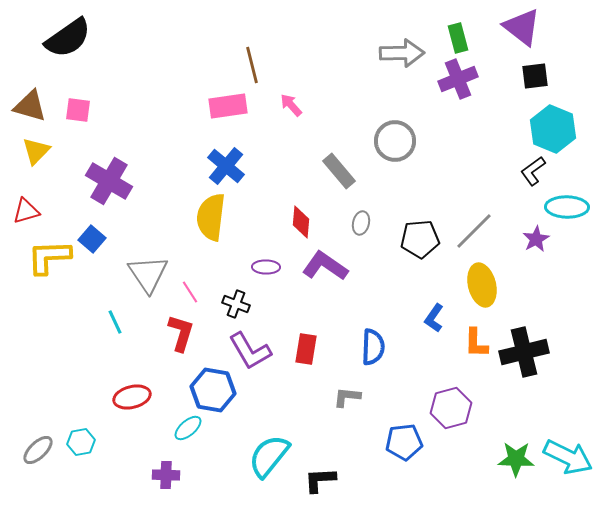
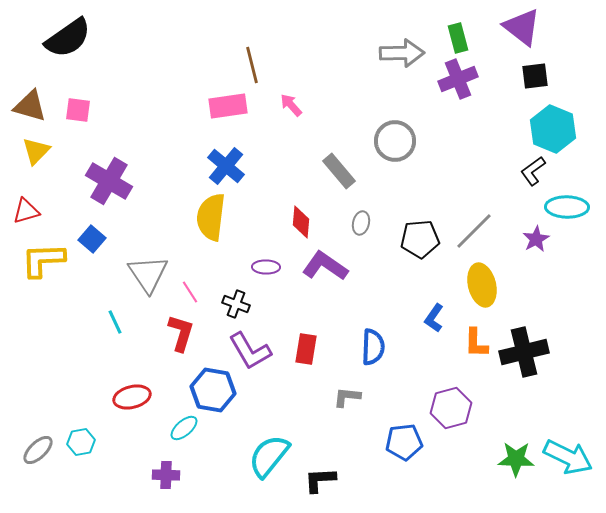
yellow L-shape at (49, 257): moved 6 px left, 3 px down
cyan ellipse at (188, 428): moved 4 px left
